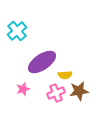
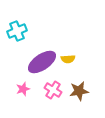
cyan cross: rotated 18 degrees clockwise
yellow semicircle: moved 3 px right, 16 px up
pink cross: moved 3 px left, 3 px up; rotated 36 degrees counterclockwise
